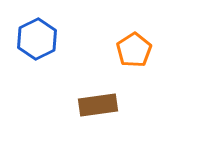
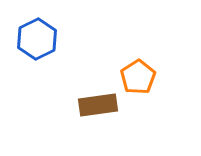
orange pentagon: moved 4 px right, 27 px down
